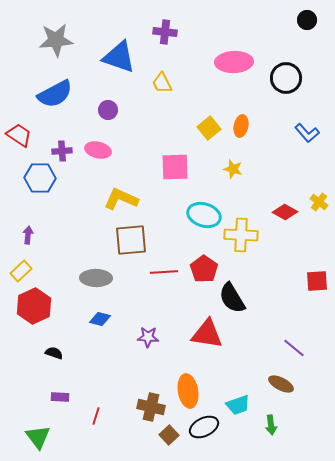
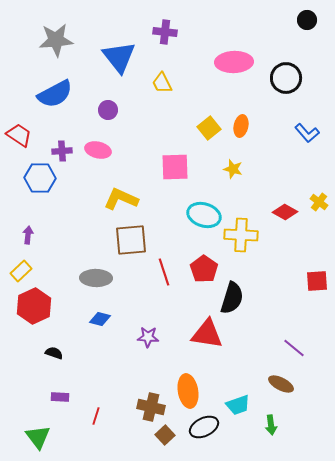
blue triangle at (119, 57): rotated 33 degrees clockwise
red line at (164, 272): rotated 76 degrees clockwise
black semicircle at (232, 298): rotated 132 degrees counterclockwise
brown square at (169, 435): moved 4 px left
